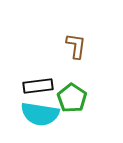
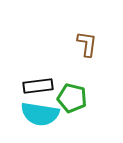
brown L-shape: moved 11 px right, 2 px up
green pentagon: rotated 20 degrees counterclockwise
